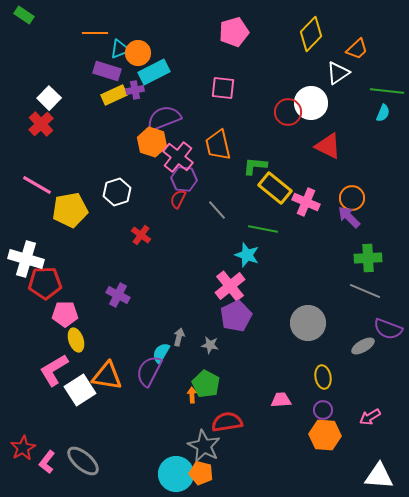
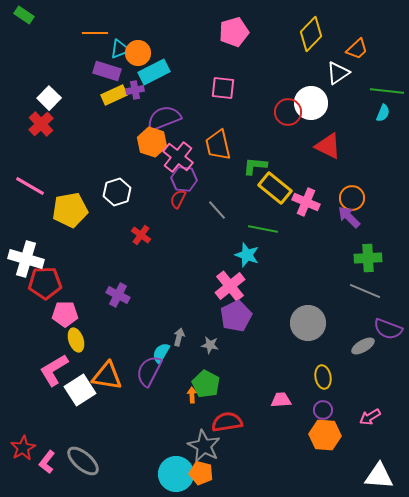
pink line at (37, 185): moved 7 px left, 1 px down
